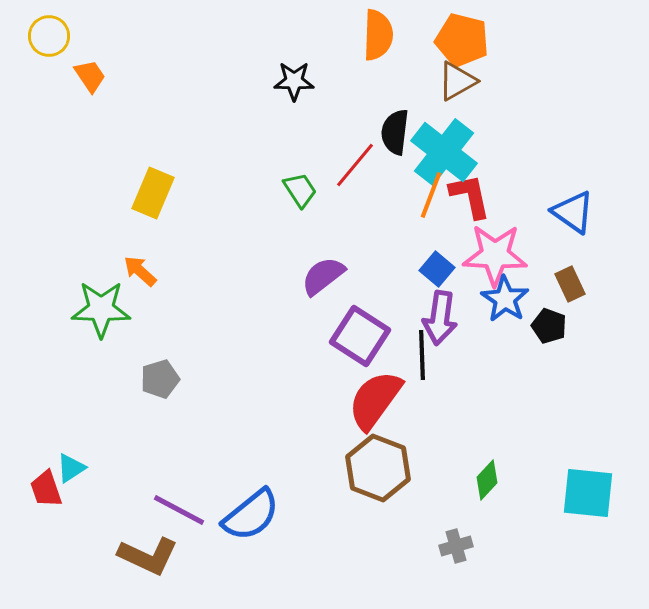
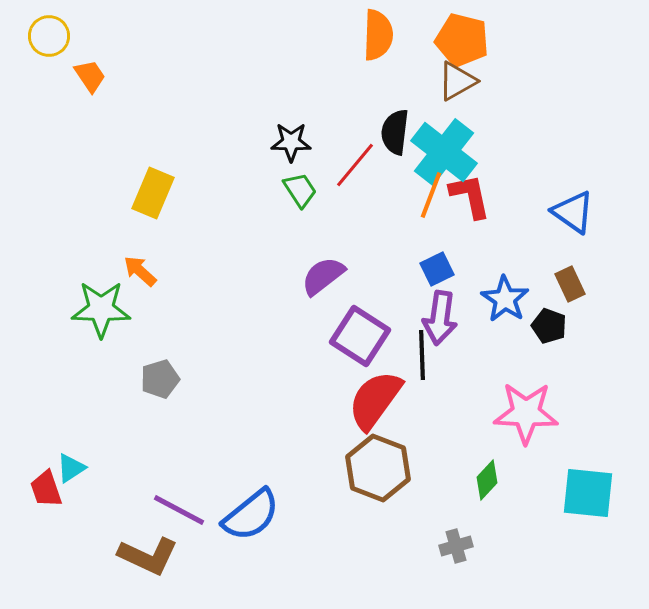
black star: moved 3 px left, 61 px down
pink star: moved 31 px right, 158 px down
blue square: rotated 24 degrees clockwise
